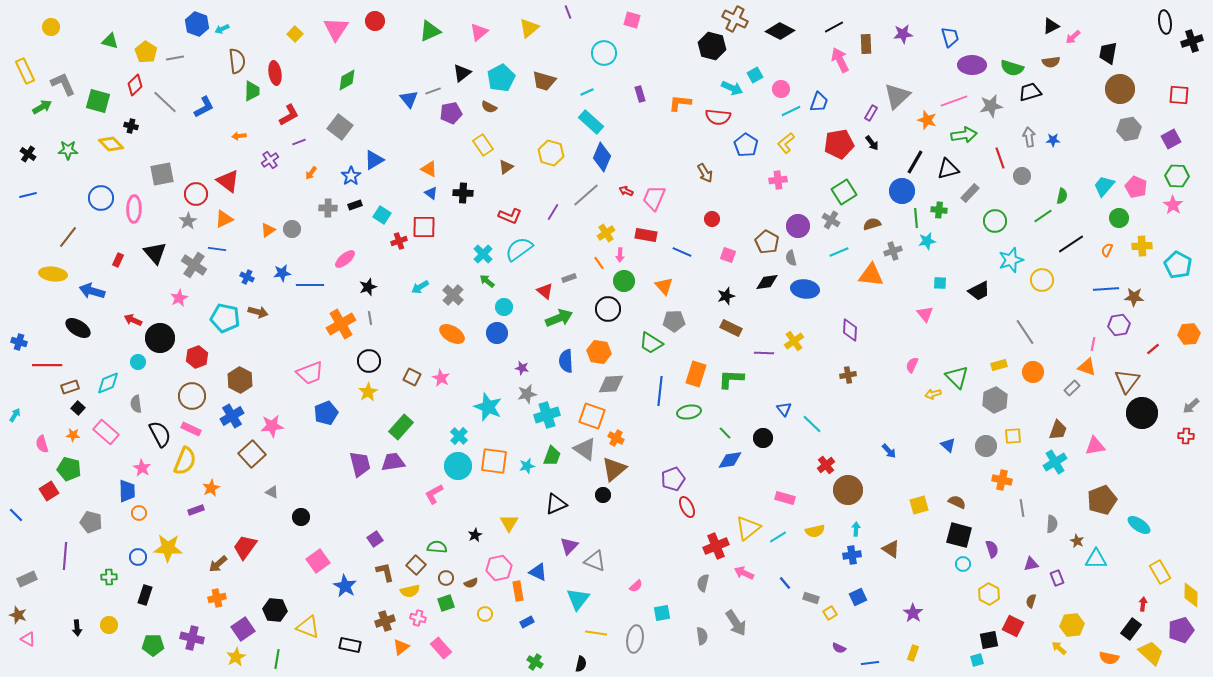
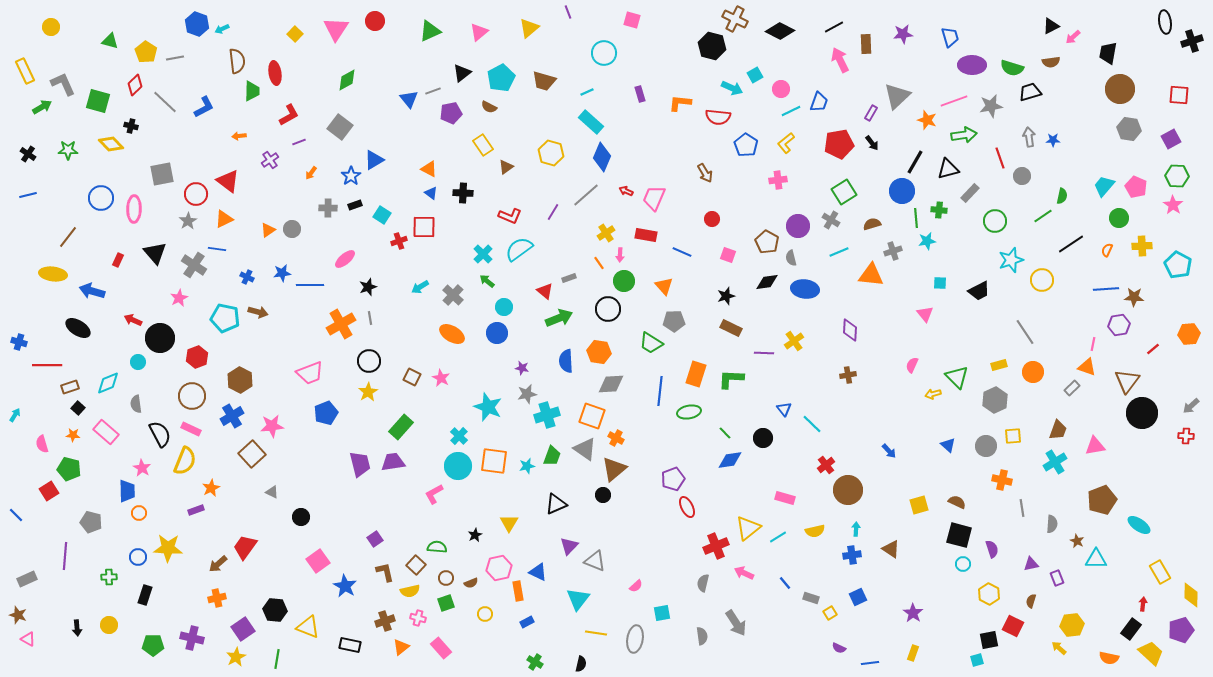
gray hexagon at (1129, 129): rotated 20 degrees clockwise
